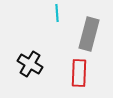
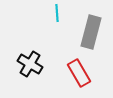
gray rectangle: moved 2 px right, 2 px up
red rectangle: rotated 32 degrees counterclockwise
